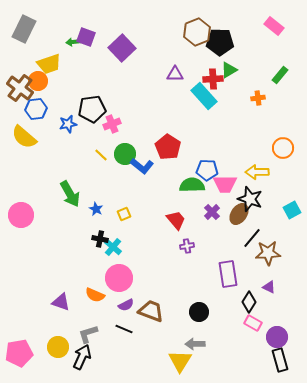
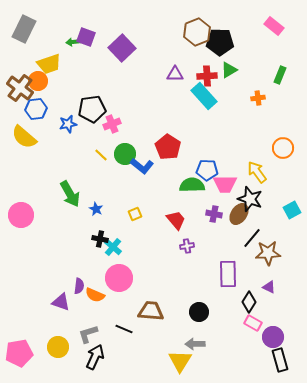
green rectangle at (280, 75): rotated 18 degrees counterclockwise
red cross at (213, 79): moved 6 px left, 3 px up
yellow arrow at (257, 172): rotated 55 degrees clockwise
purple cross at (212, 212): moved 2 px right, 2 px down; rotated 35 degrees counterclockwise
yellow square at (124, 214): moved 11 px right
purple rectangle at (228, 274): rotated 8 degrees clockwise
purple semicircle at (126, 305): moved 47 px left, 19 px up; rotated 56 degrees counterclockwise
brown trapezoid at (151, 311): rotated 16 degrees counterclockwise
purple circle at (277, 337): moved 4 px left
black arrow at (82, 357): moved 13 px right
